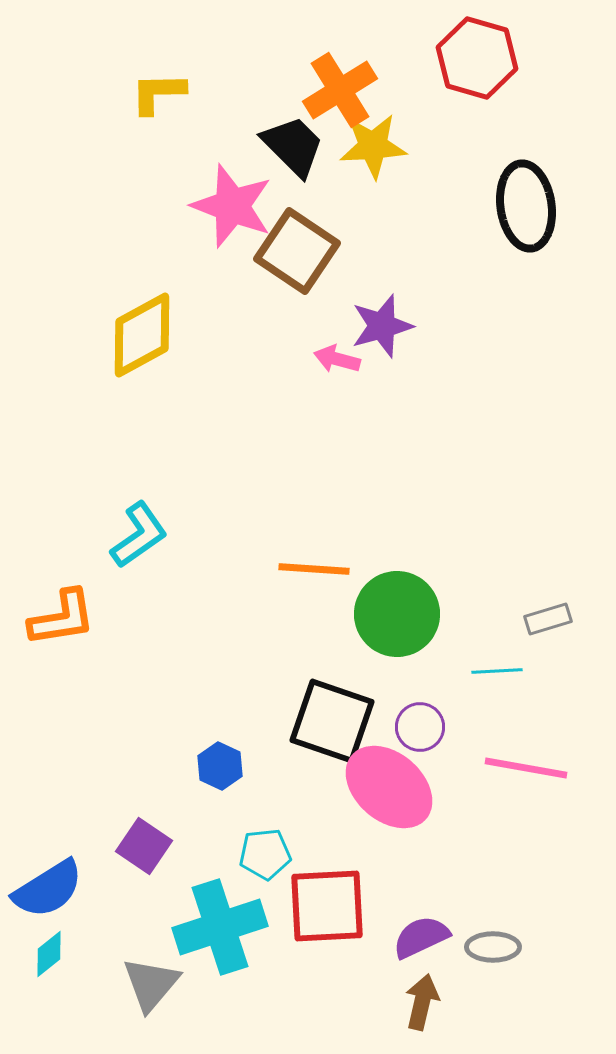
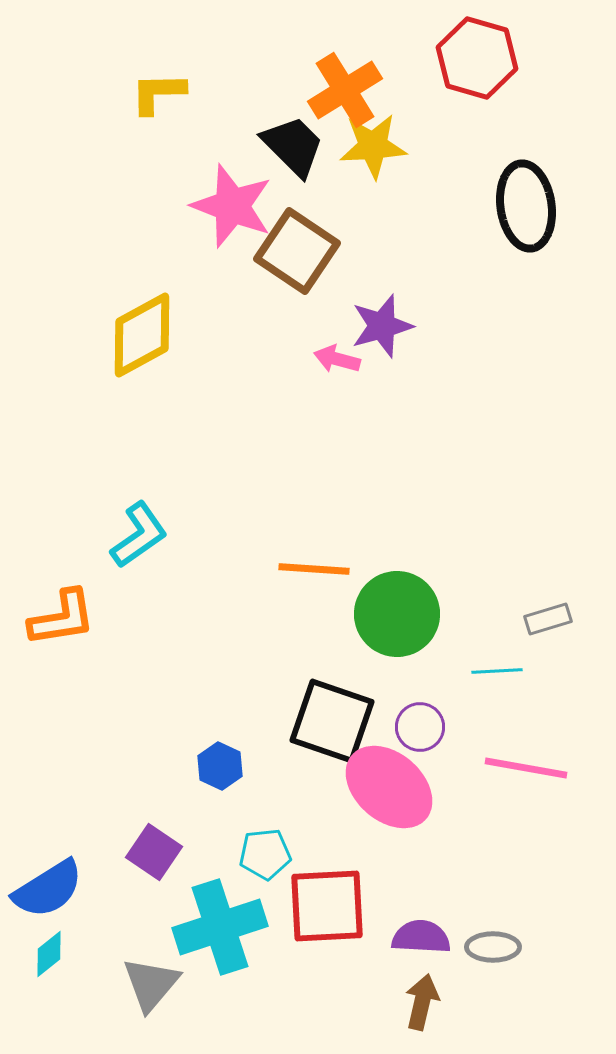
orange cross: moved 5 px right
purple square: moved 10 px right, 6 px down
purple semicircle: rotated 28 degrees clockwise
